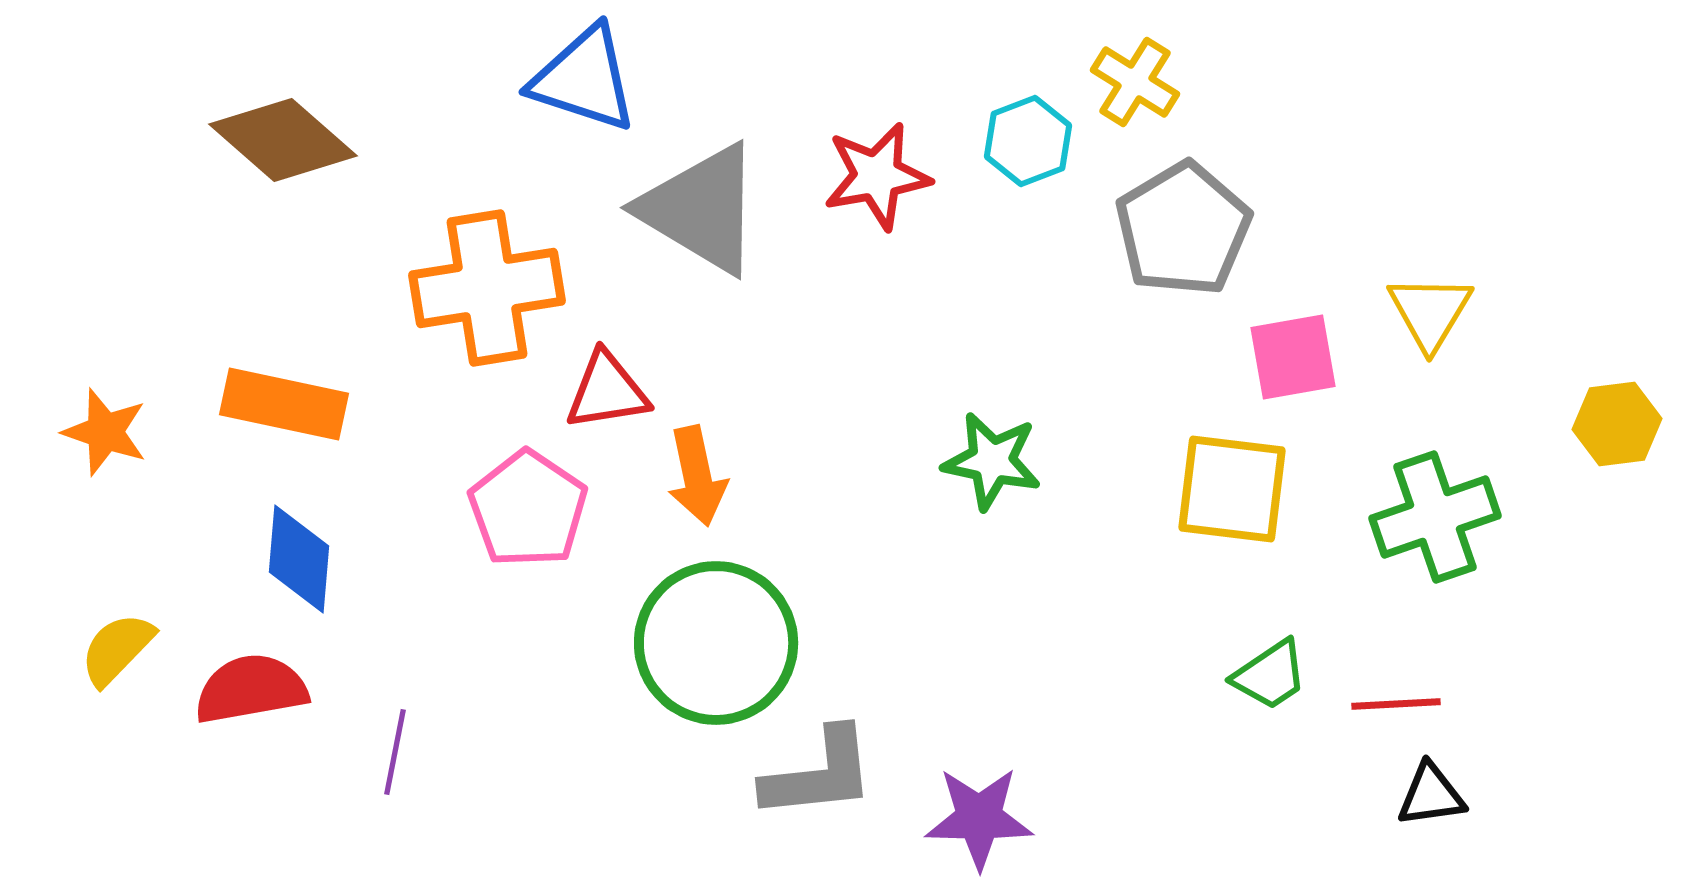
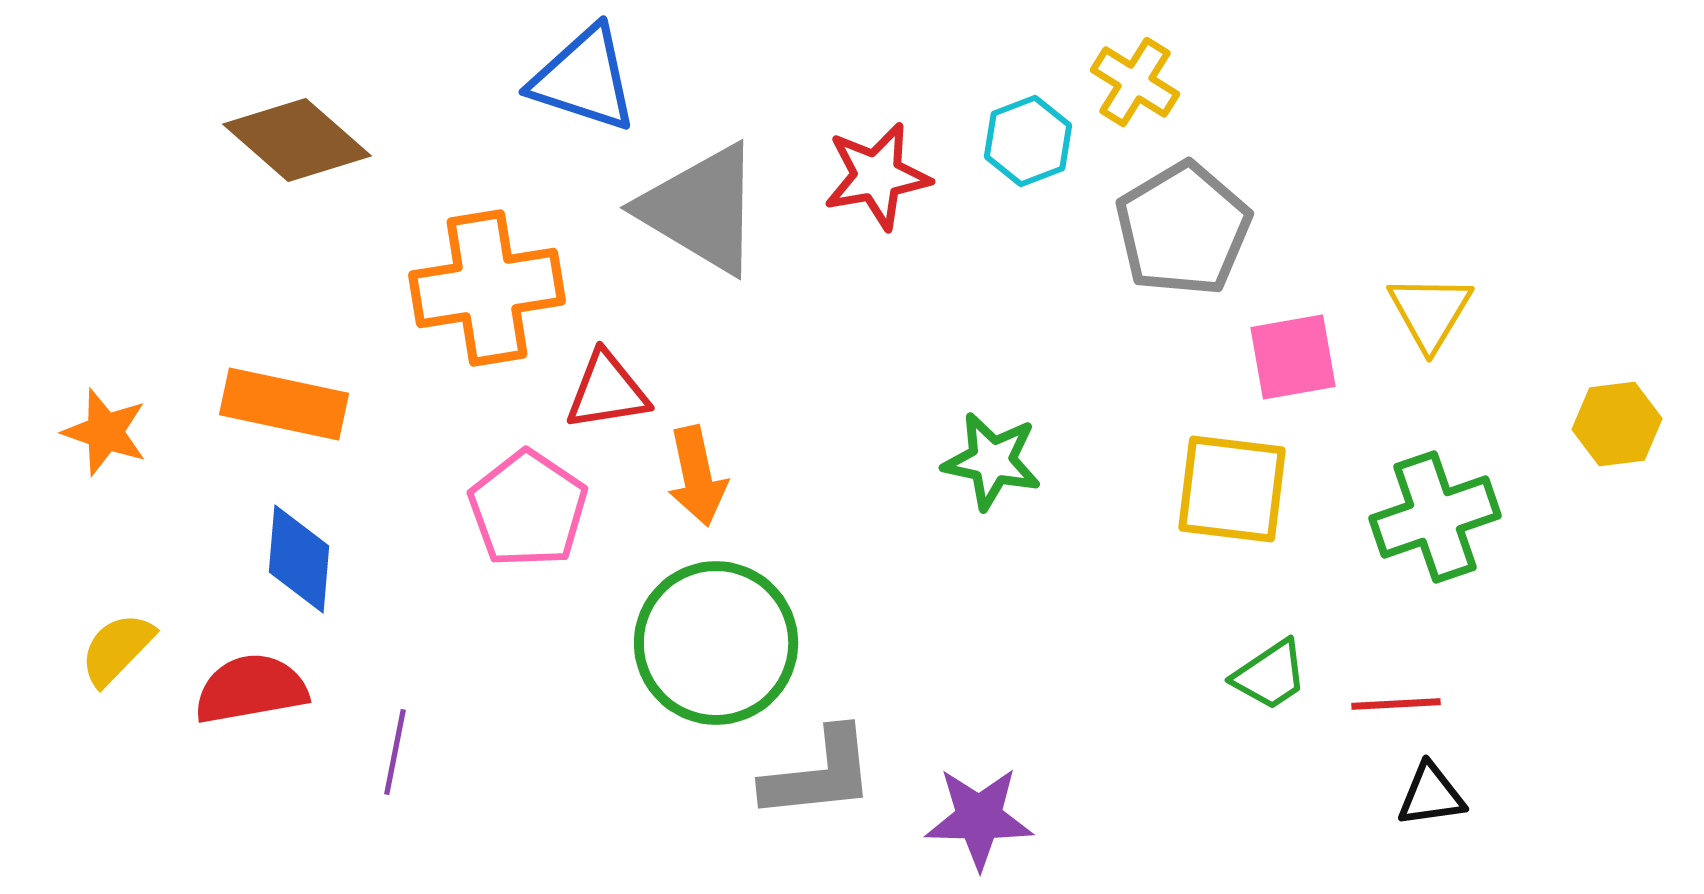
brown diamond: moved 14 px right
